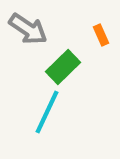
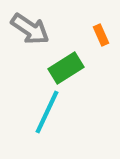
gray arrow: moved 2 px right
green rectangle: moved 3 px right, 1 px down; rotated 12 degrees clockwise
